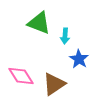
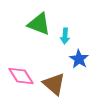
green triangle: moved 1 px down
brown triangle: rotated 45 degrees counterclockwise
